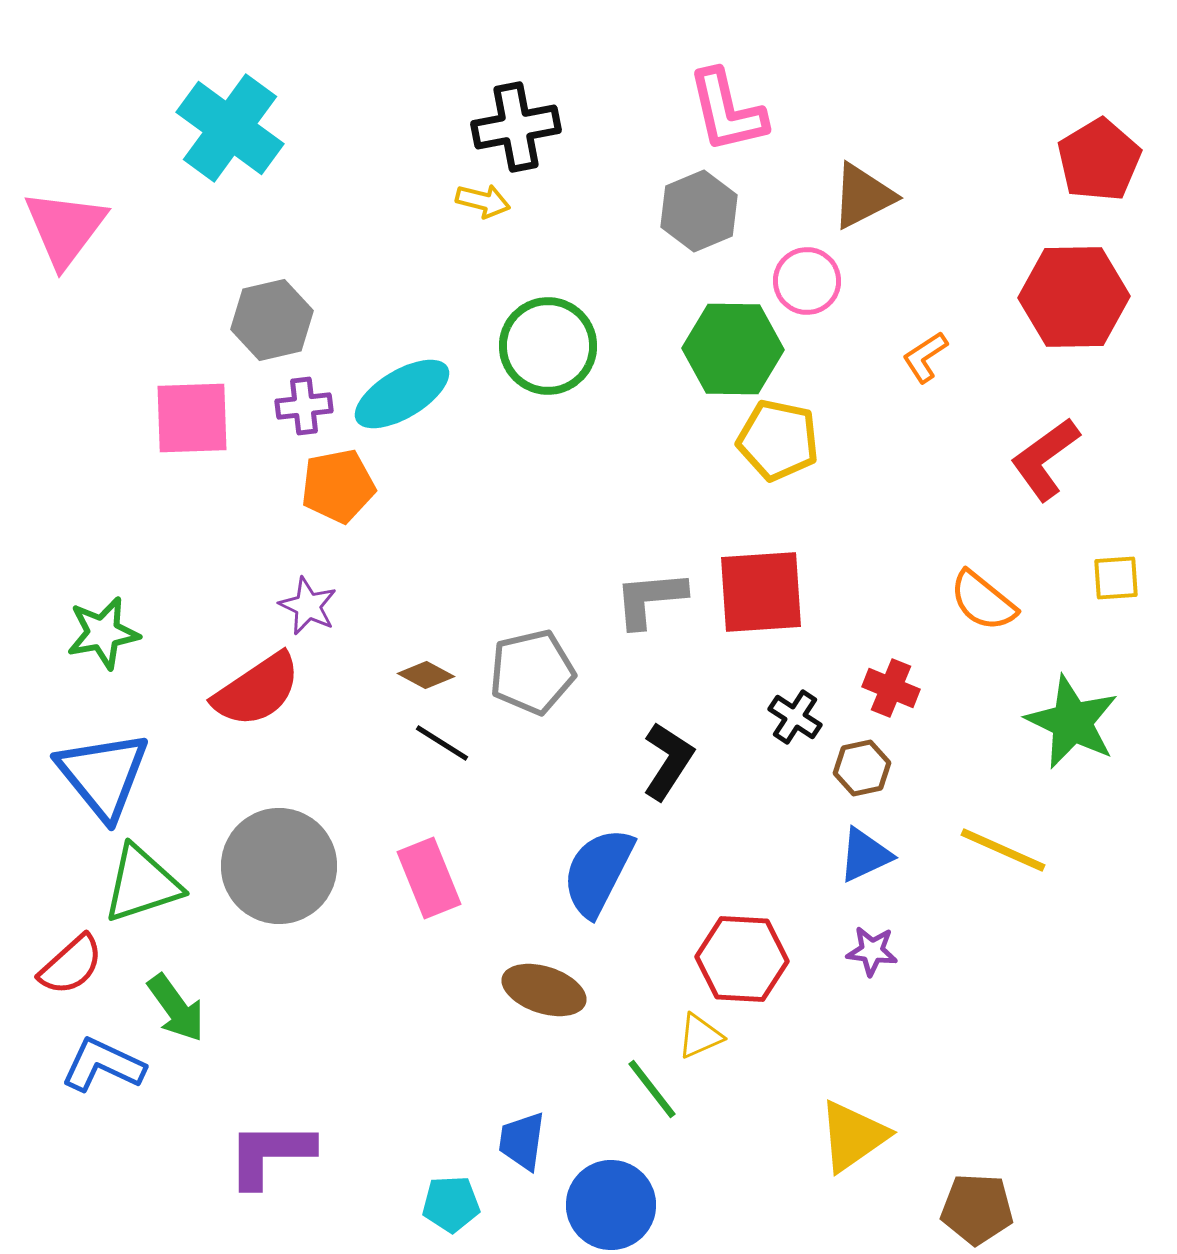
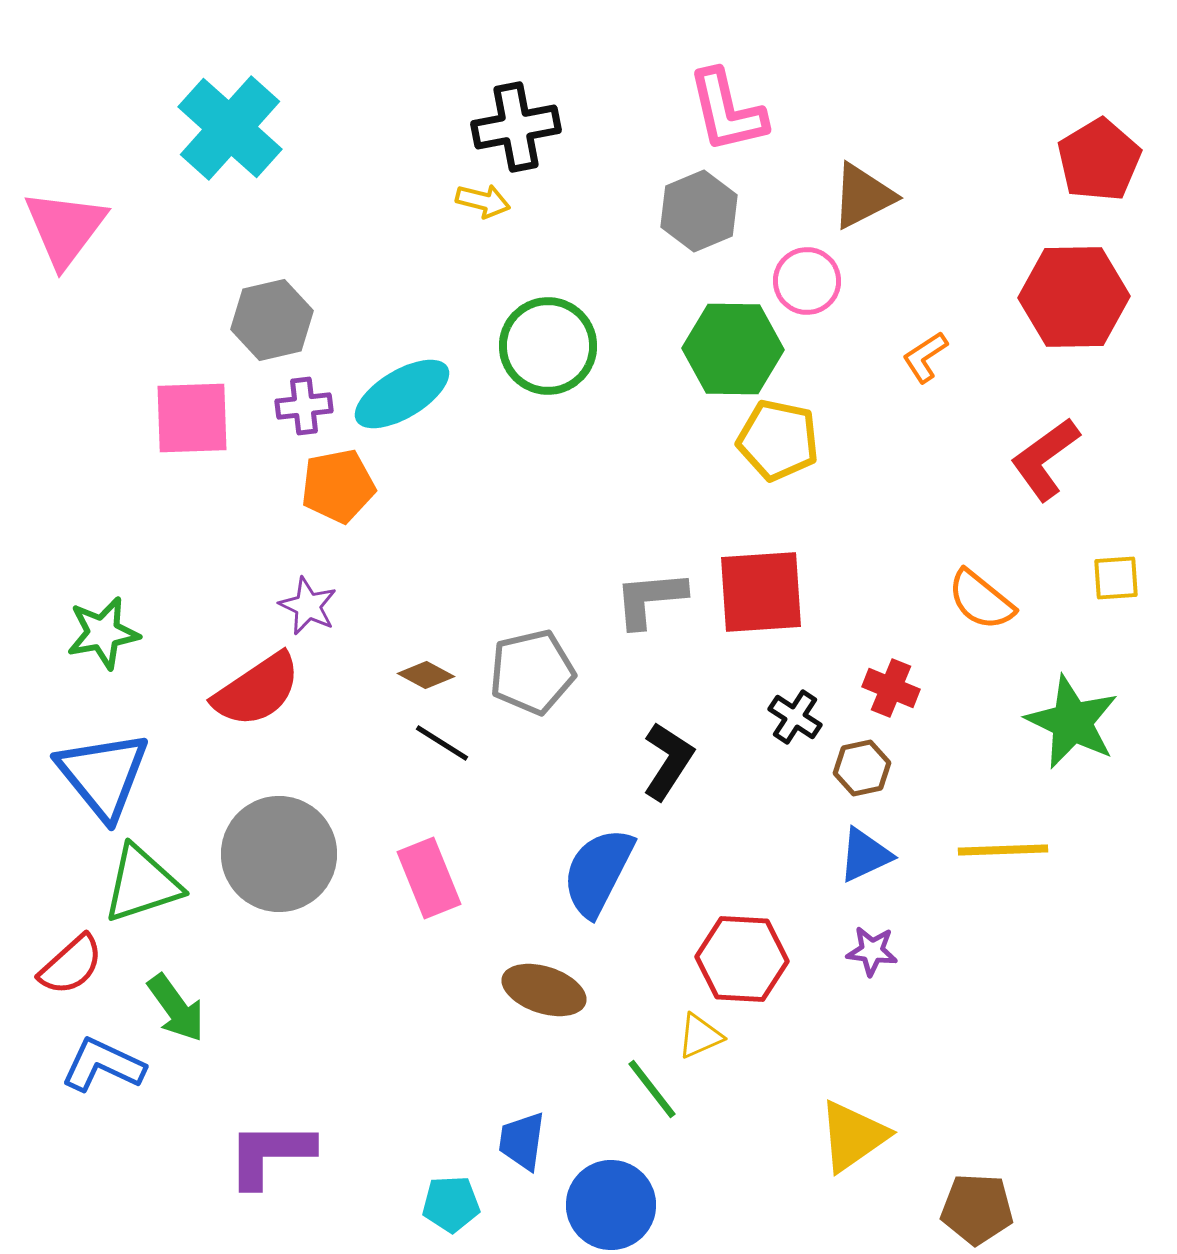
cyan cross at (230, 128): rotated 6 degrees clockwise
orange semicircle at (983, 601): moved 2 px left, 1 px up
yellow line at (1003, 850): rotated 26 degrees counterclockwise
gray circle at (279, 866): moved 12 px up
